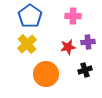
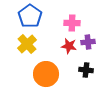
pink cross: moved 1 px left, 7 px down
red star: moved 1 px right, 1 px up; rotated 21 degrees clockwise
black cross: moved 1 px right; rotated 24 degrees clockwise
